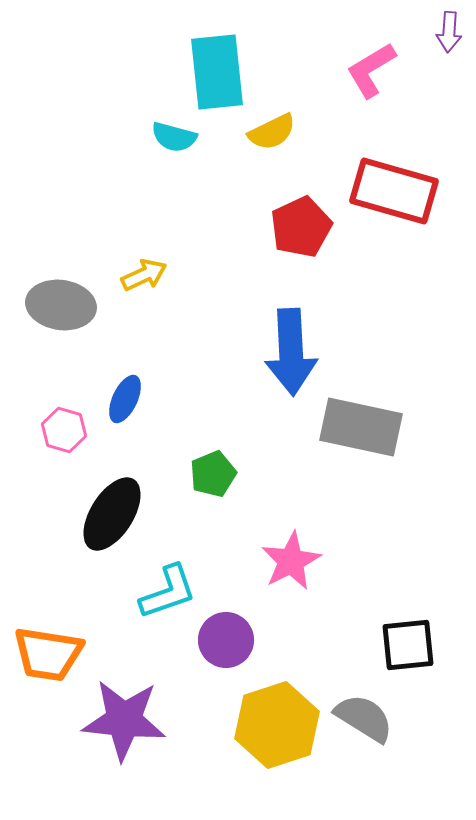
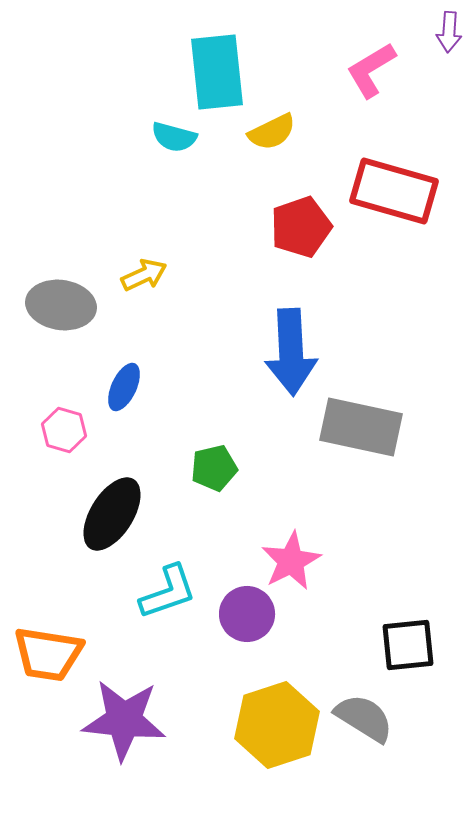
red pentagon: rotated 6 degrees clockwise
blue ellipse: moved 1 px left, 12 px up
green pentagon: moved 1 px right, 6 px up; rotated 9 degrees clockwise
purple circle: moved 21 px right, 26 px up
